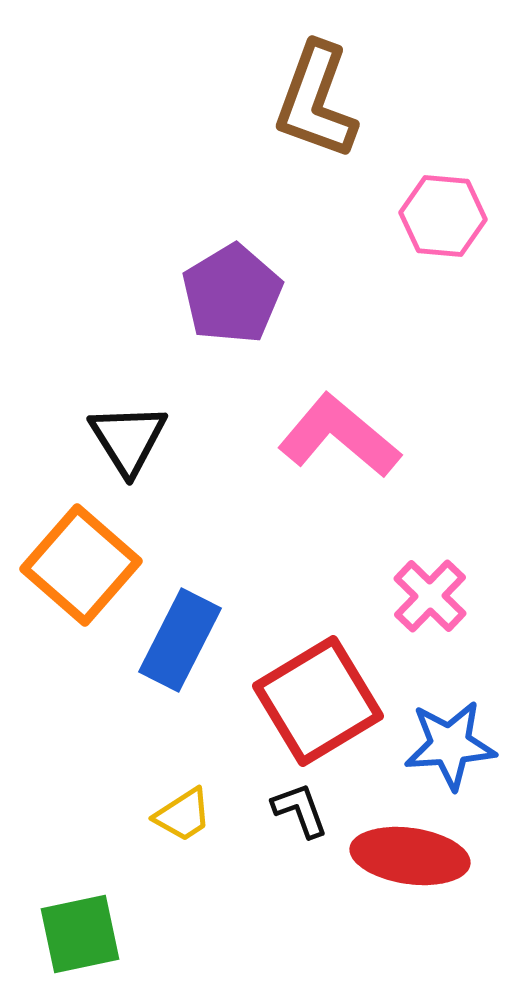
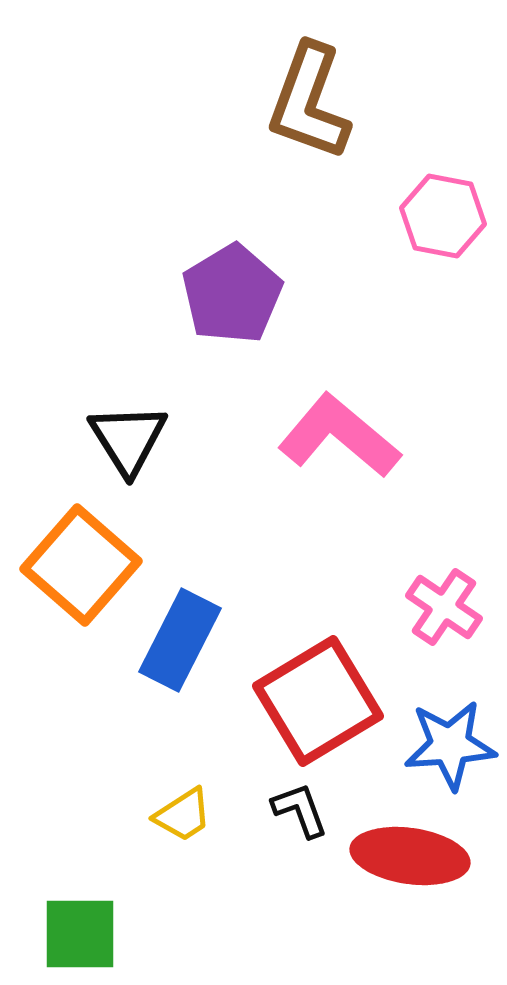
brown L-shape: moved 7 px left, 1 px down
pink hexagon: rotated 6 degrees clockwise
pink cross: moved 14 px right, 11 px down; rotated 10 degrees counterclockwise
green square: rotated 12 degrees clockwise
